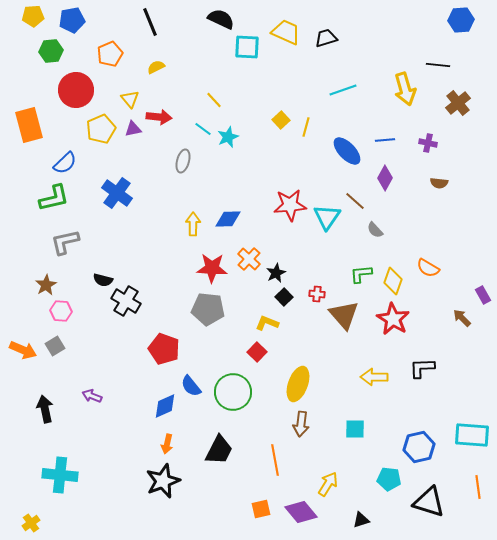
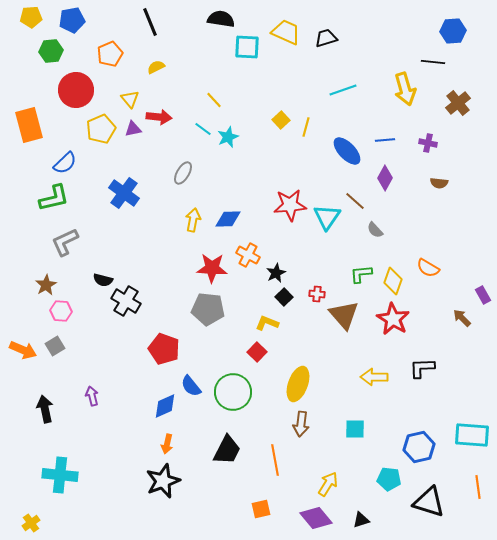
yellow pentagon at (33, 16): moved 2 px left, 1 px down
black semicircle at (221, 19): rotated 16 degrees counterclockwise
blue hexagon at (461, 20): moved 8 px left, 11 px down
black line at (438, 65): moved 5 px left, 3 px up
gray ellipse at (183, 161): moved 12 px down; rotated 15 degrees clockwise
blue cross at (117, 193): moved 7 px right
yellow arrow at (193, 224): moved 4 px up; rotated 10 degrees clockwise
gray L-shape at (65, 242): rotated 12 degrees counterclockwise
orange cross at (249, 259): moved 1 px left, 4 px up; rotated 15 degrees counterclockwise
purple arrow at (92, 396): rotated 54 degrees clockwise
black trapezoid at (219, 450): moved 8 px right
purple diamond at (301, 512): moved 15 px right, 6 px down
